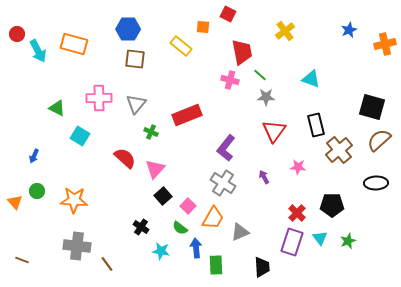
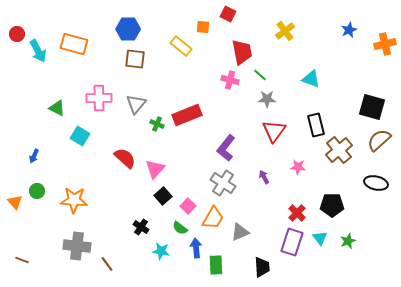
gray star at (266, 97): moved 1 px right, 2 px down
green cross at (151, 132): moved 6 px right, 8 px up
black ellipse at (376, 183): rotated 15 degrees clockwise
